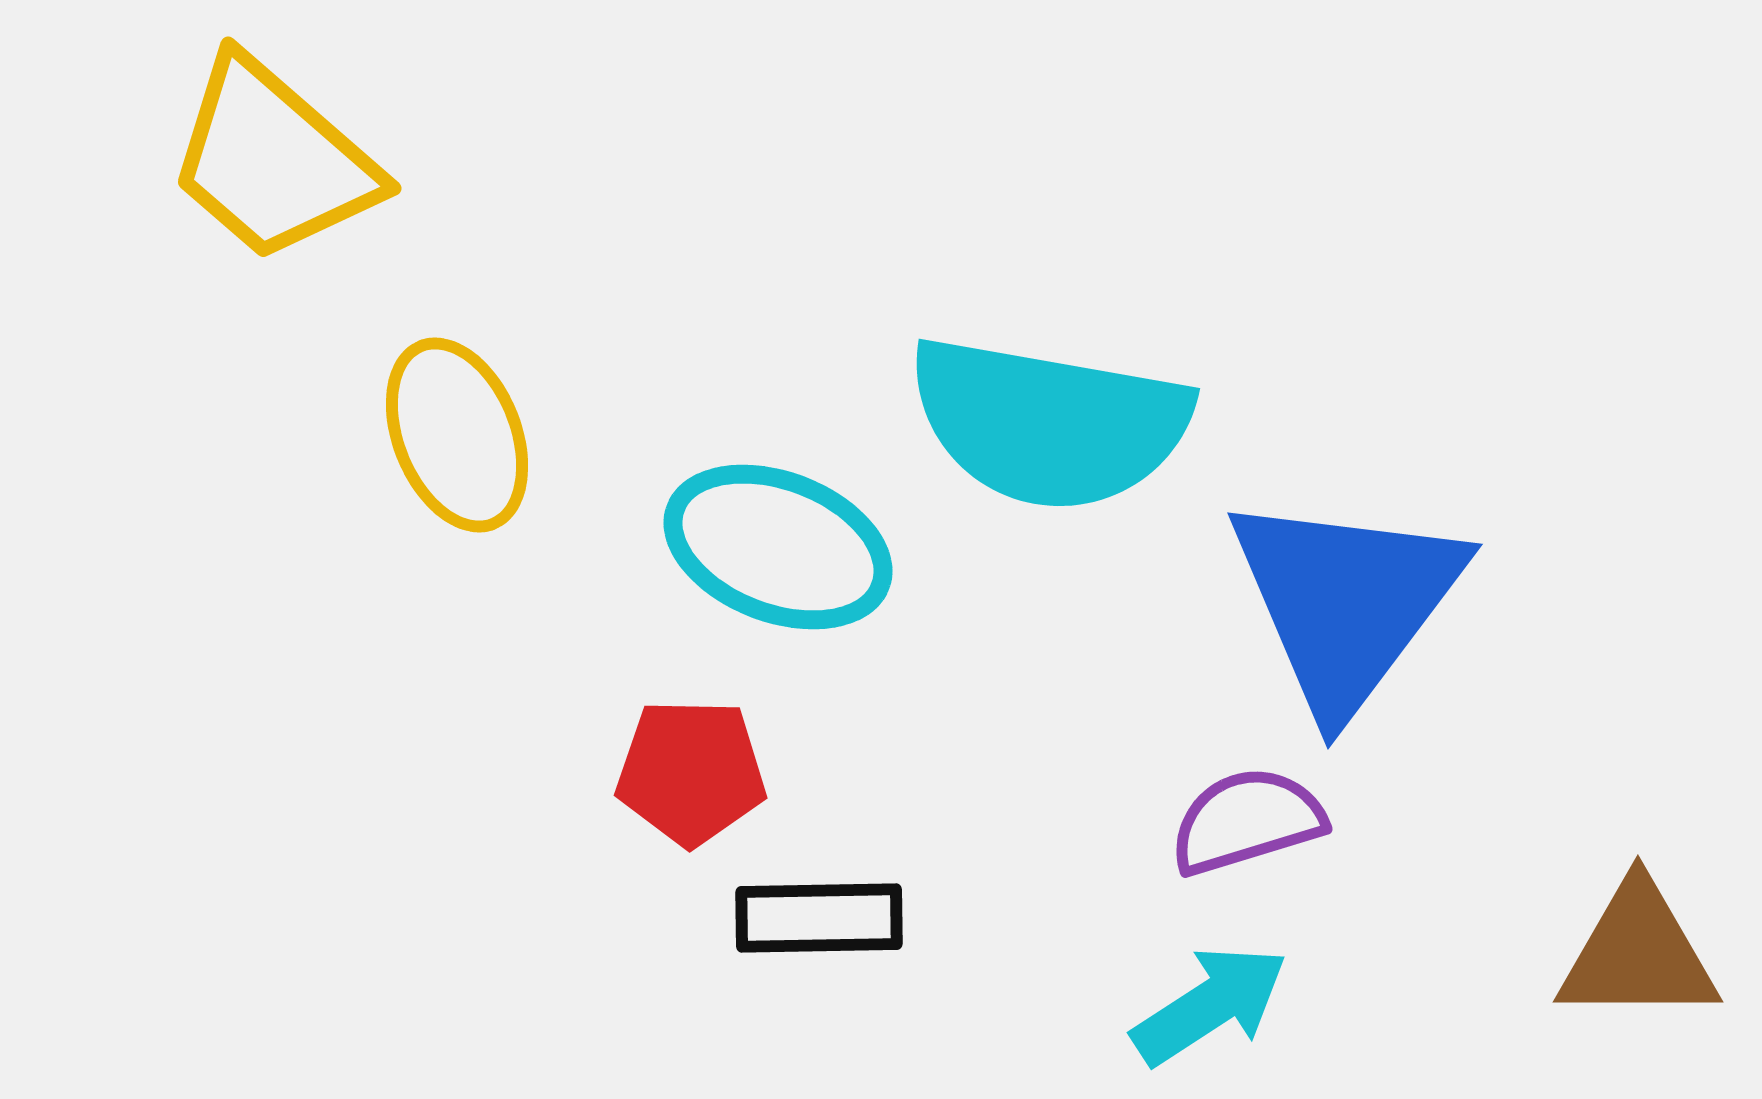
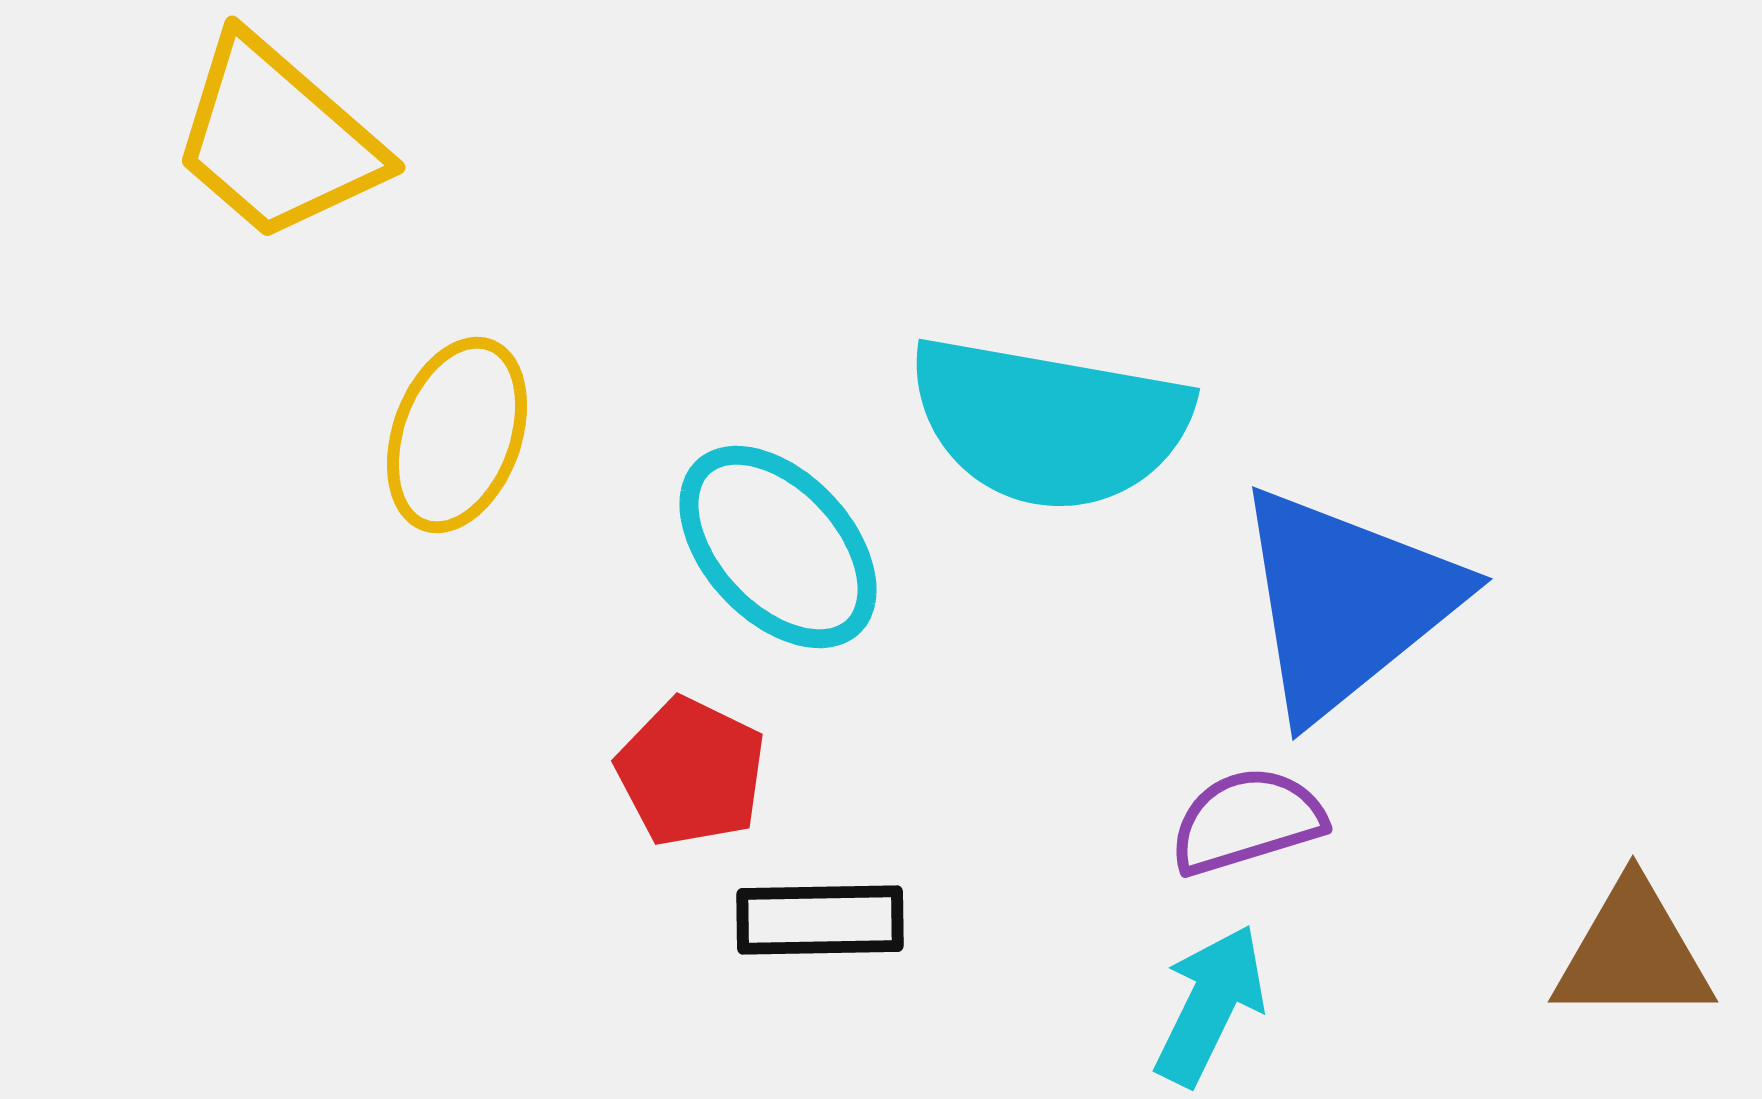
yellow trapezoid: moved 4 px right, 21 px up
yellow ellipse: rotated 42 degrees clockwise
cyan ellipse: rotated 26 degrees clockwise
blue triangle: rotated 14 degrees clockwise
red pentagon: rotated 25 degrees clockwise
black rectangle: moved 1 px right, 2 px down
brown triangle: moved 5 px left
cyan arrow: rotated 31 degrees counterclockwise
